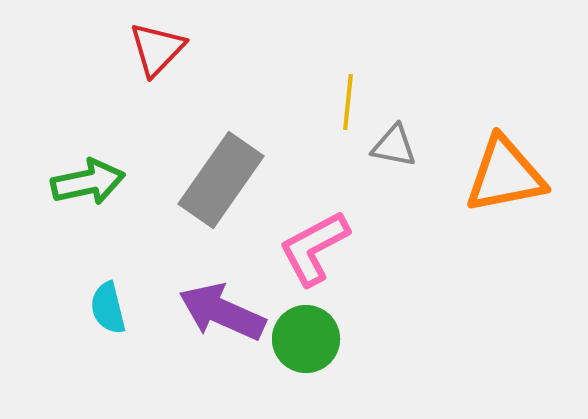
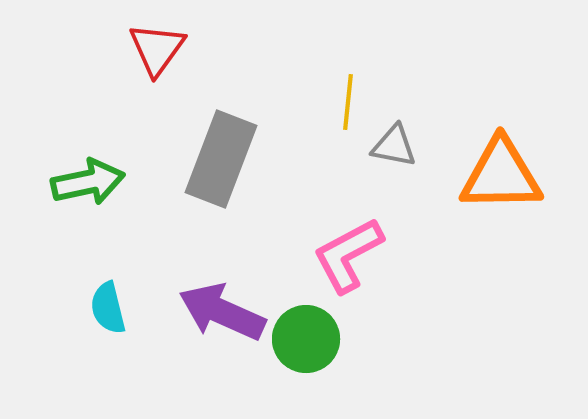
red triangle: rotated 8 degrees counterclockwise
orange triangle: moved 4 px left; rotated 10 degrees clockwise
gray rectangle: moved 21 px up; rotated 14 degrees counterclockwise
pink L-shape: moved 34 px right, 7 px down
